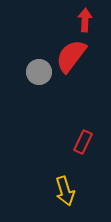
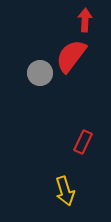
gray circle: moved 1 px right, 1 px down
